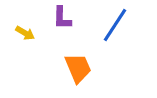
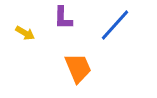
purple L-shape: moved 1 px right
blue line: rotated 9 degrees clockwise
